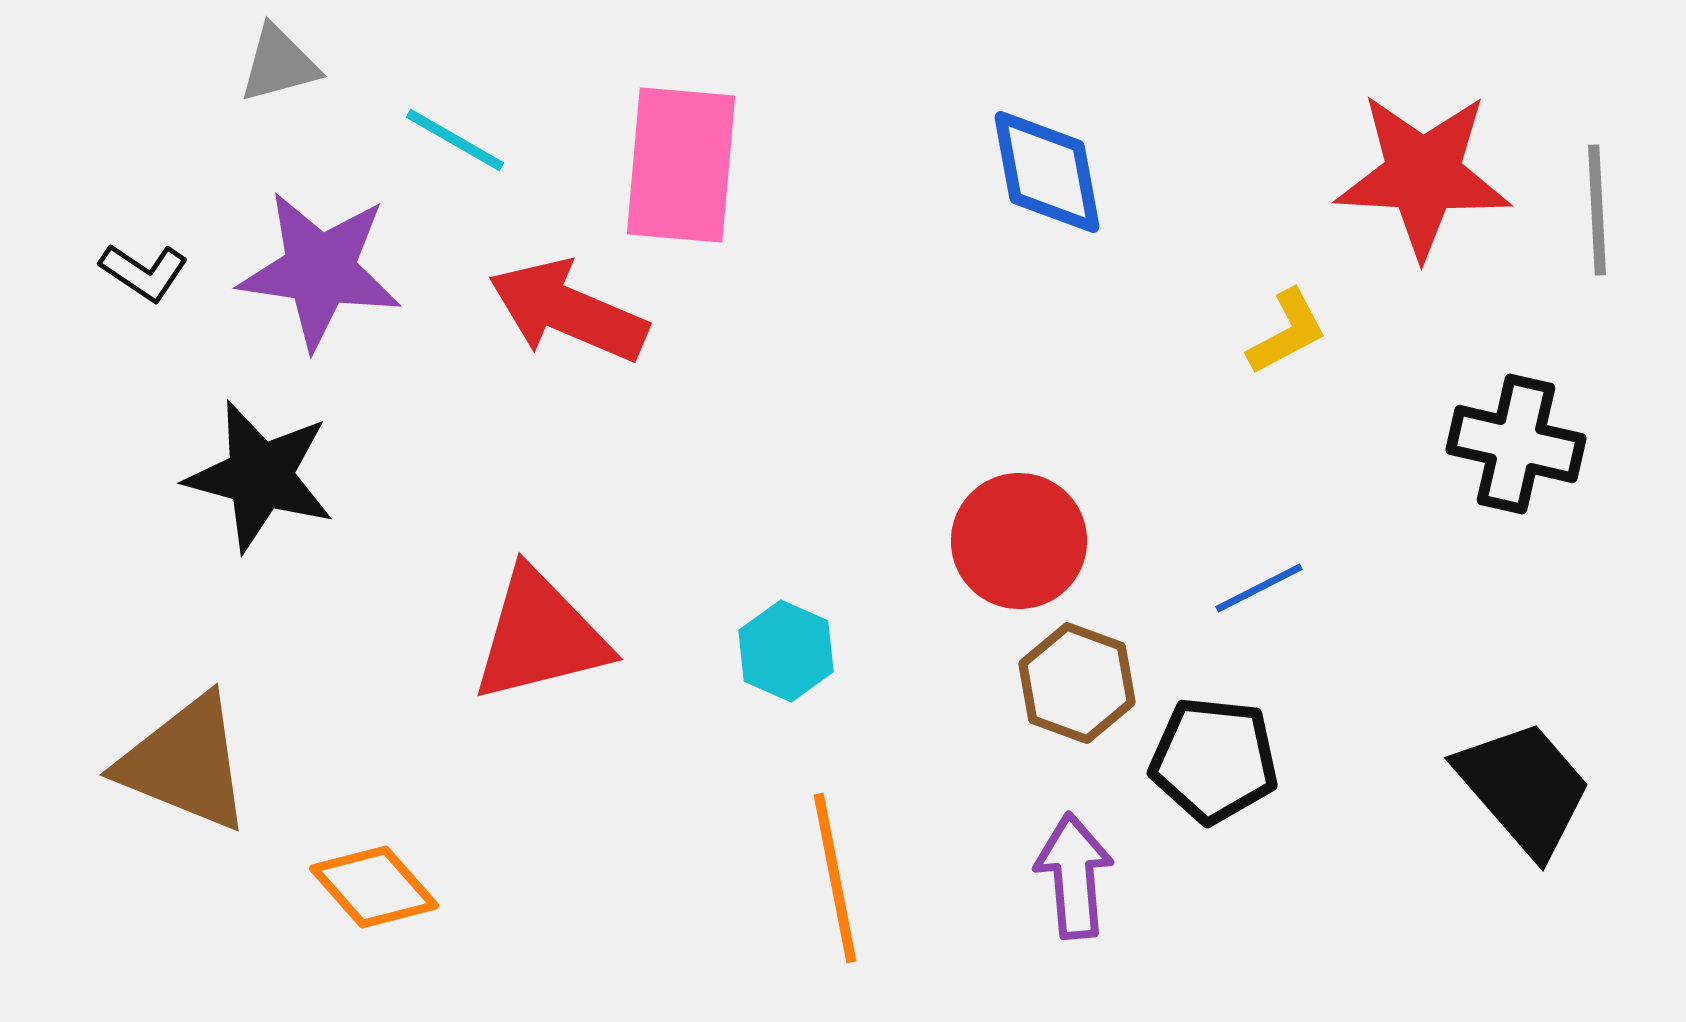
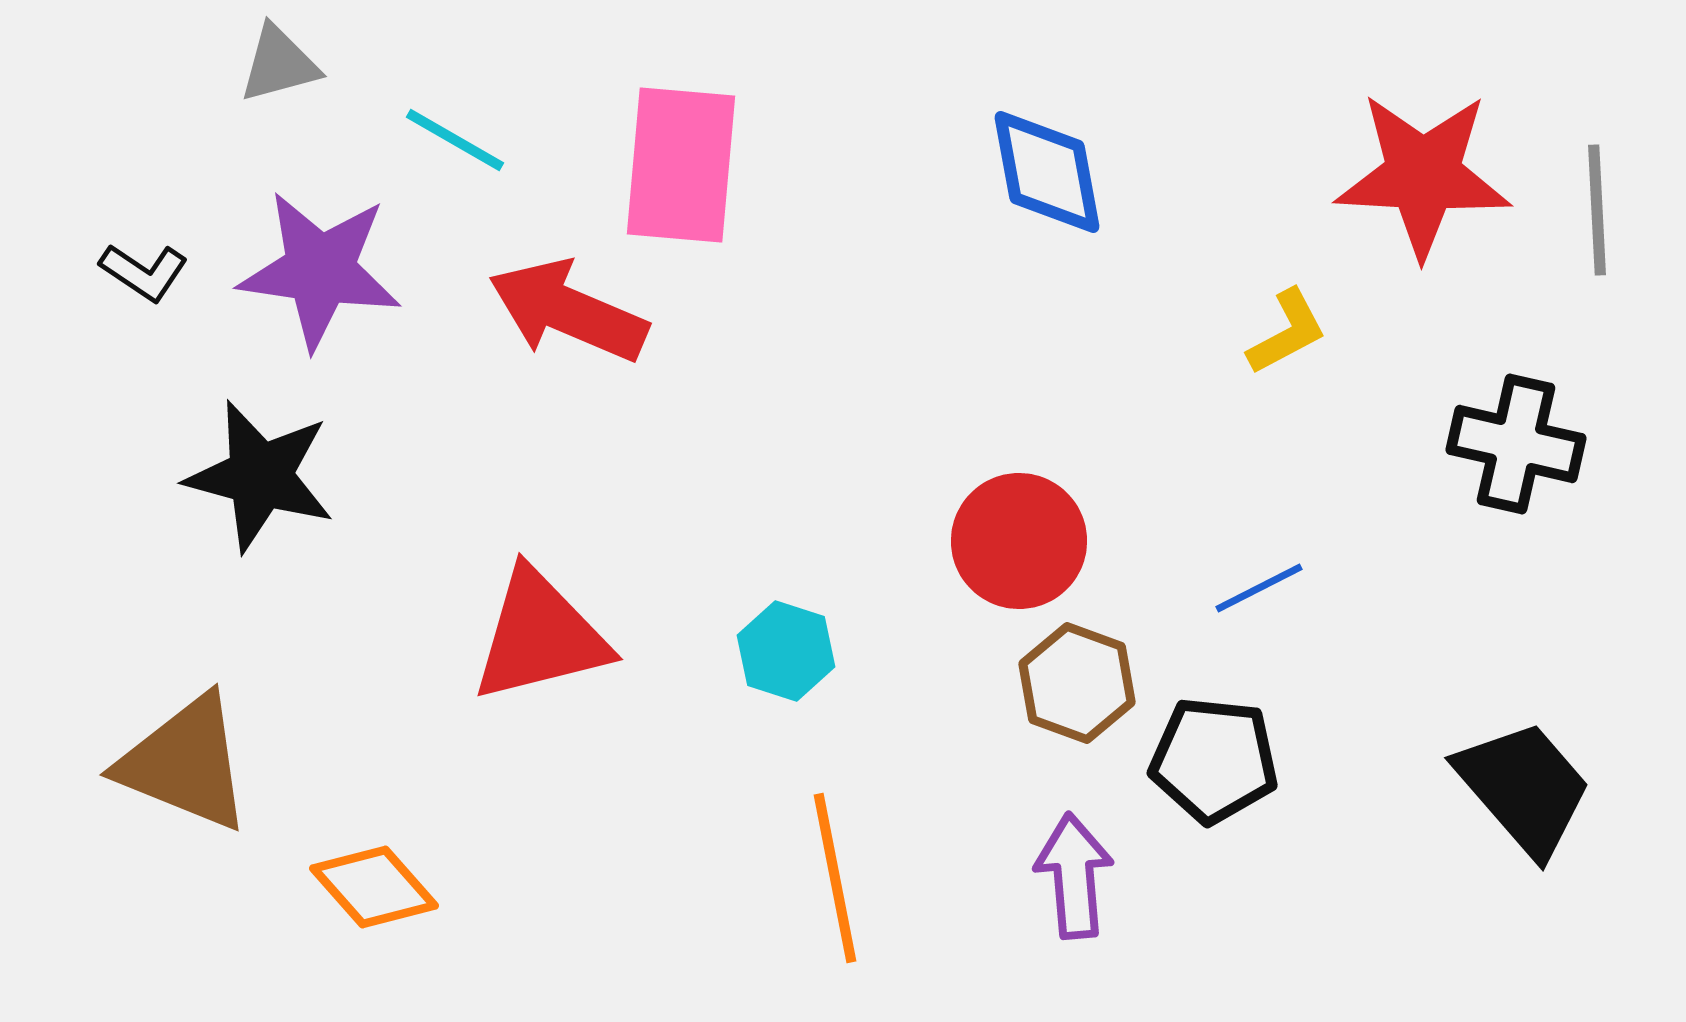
cyan hexagon: rotated 6 degrees counterclockwise
